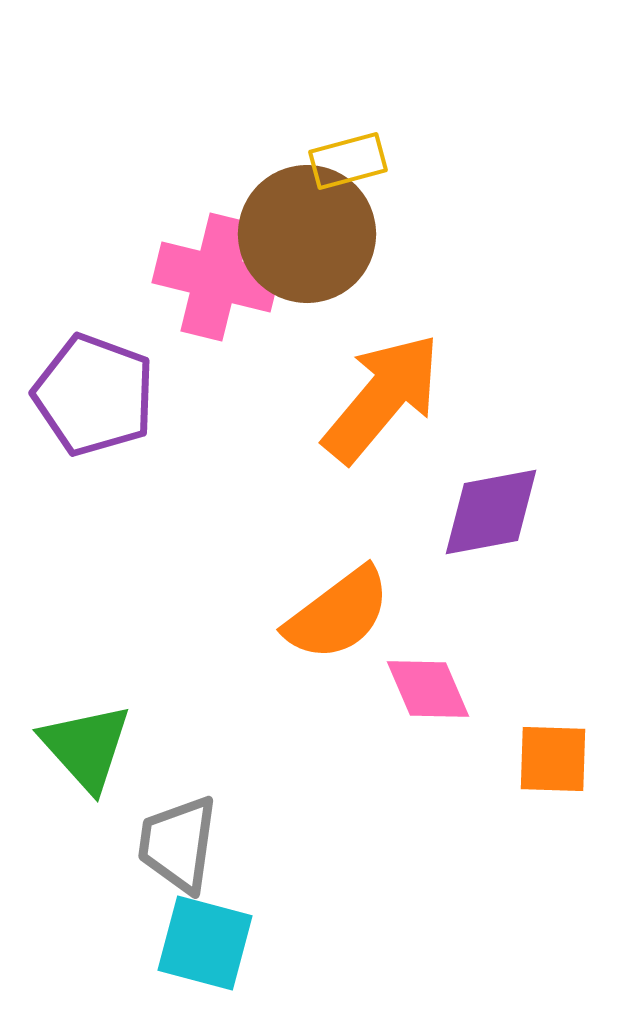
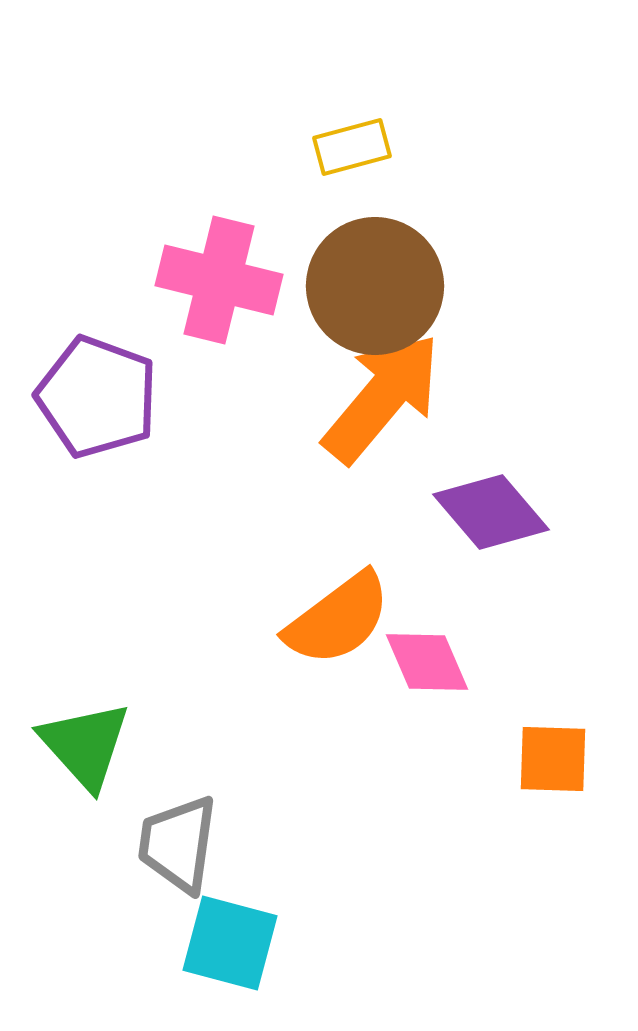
yellow rectangle: moved 4 px right, 14 px up
brown circle: moved 68 px right, 52 px down
pink cross: moved 3 px right, 3 px down
purple pentagon: moved 3 px right, 2 px down
purple diamond: rotated 60 degrees clockwise
orange semicircle: moved 5 px down
pink diamond: moved 1 px left, 27 px up
green triangle: moved 1 px left, 2 px up
cyan square: moved 25 px right
